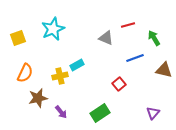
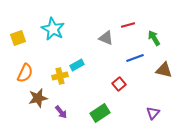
cyan star: rotated 20 degrees counterclockwise
